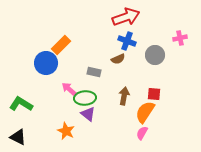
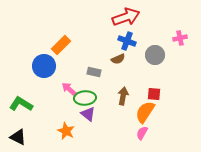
blue circle: moved 2 px left, 3 px down
brown arrow: moved 1 px left
